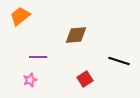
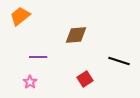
pink star: moved 2 px down; rotated 16 degrees counterclockwise
